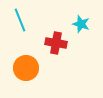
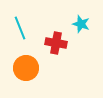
cyan line: moved 8 px down
